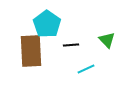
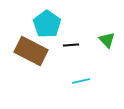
brown rectangle: rotated 60 degrees counterclockwise
cyan line: moved 5 px left, 12 px down; rotated 12 degrees clockwise
